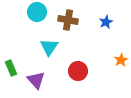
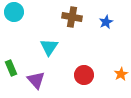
cyan circle: moved 23 px left
brown cross: moved 4 px right, 3 px up
orange star: moved 14 px down
red circle: moved 6 px right, 4 px down
